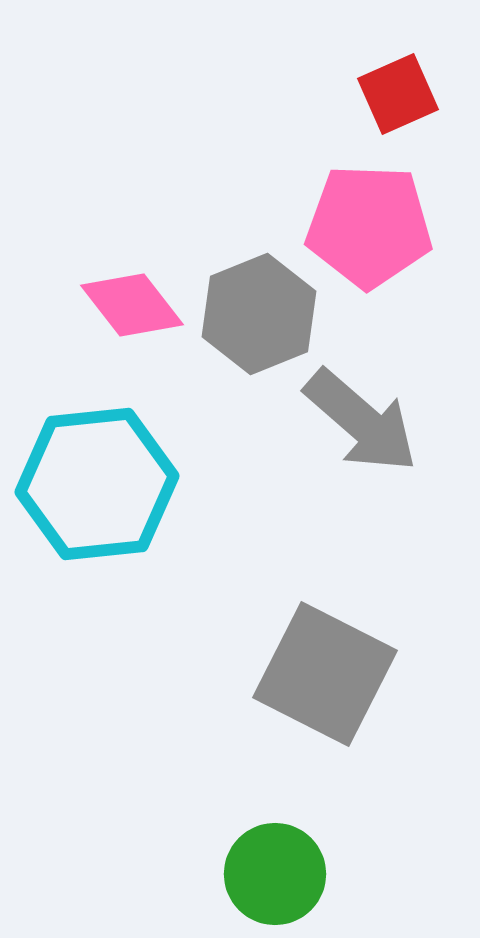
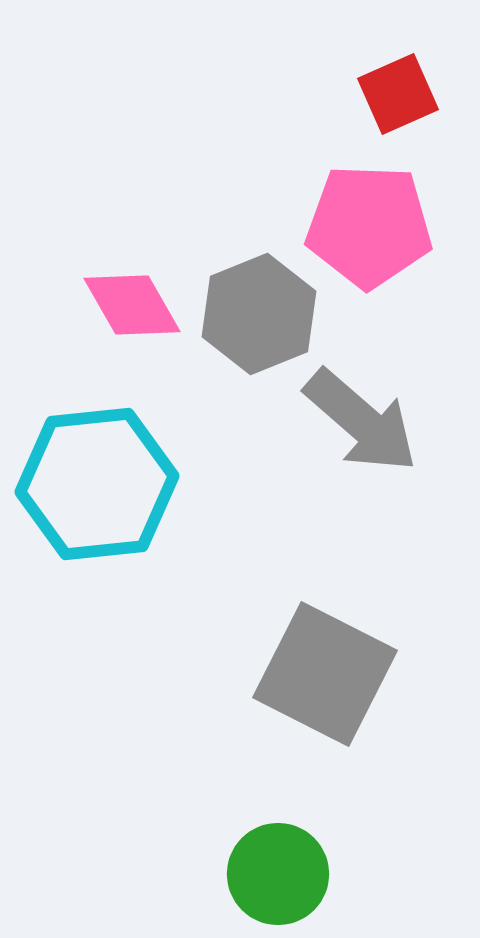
pink diamond: rotated 8 degrees clockwise
green circle: moved 3 px right
